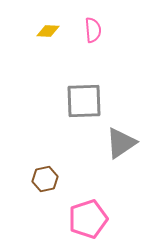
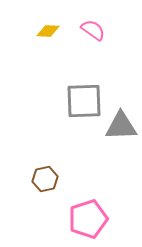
pink semicircle: rotated 50 degrees counterclockwise
gray triangle: moved 17 px up; rotated 32 degrees clockwise
